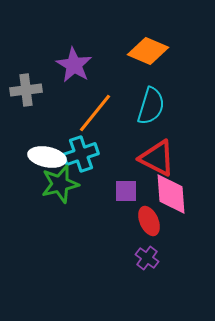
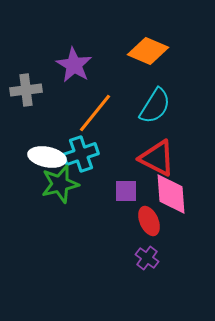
cyan semicircle: moved 4 px right; rotated 15 degrees clockwise
